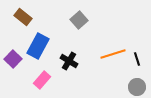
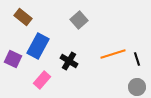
purple square: rotated 18 degrees counterclockwise
